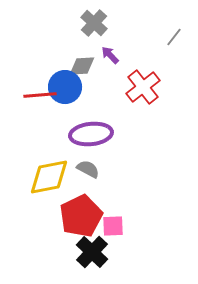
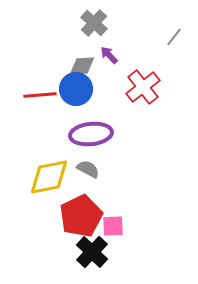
purple arrow: moved 1 px left
blue circle: moved 11 px right, 2 px down
